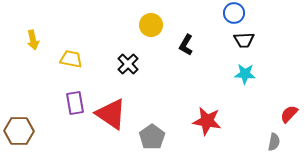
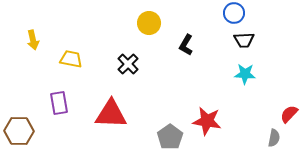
yellow circle: moved 2 px left, 2 px up
purple rectangle: moved 16 px left
red triangle: rotated 32 degrees counterclockwise
gray pentagon: moved 18 px right
gray semicircle: moved 4 px up
